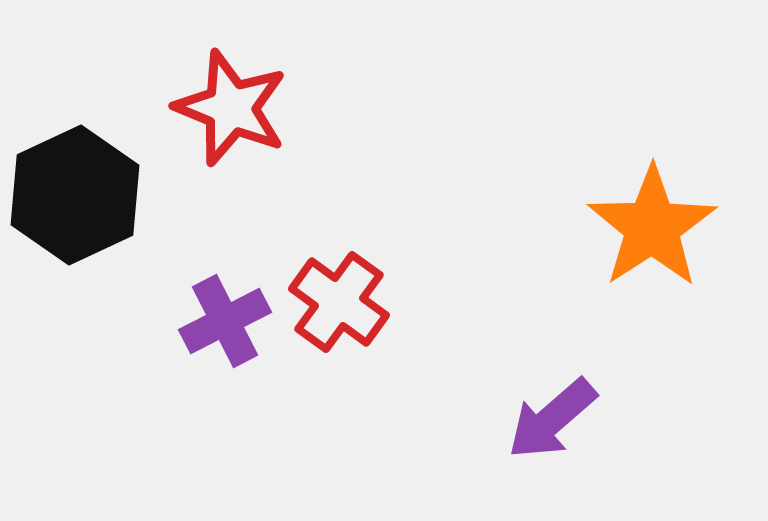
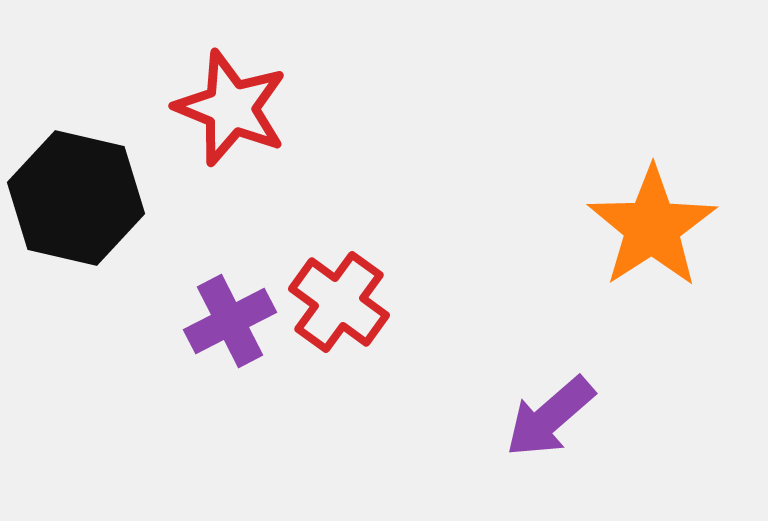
black hexagon: moved 1 px right, 3 px down; rotated 22 degrees counterclockwise
purple cross: moved 5 px right
purple arrow: moved 2 px left, 2 px up
